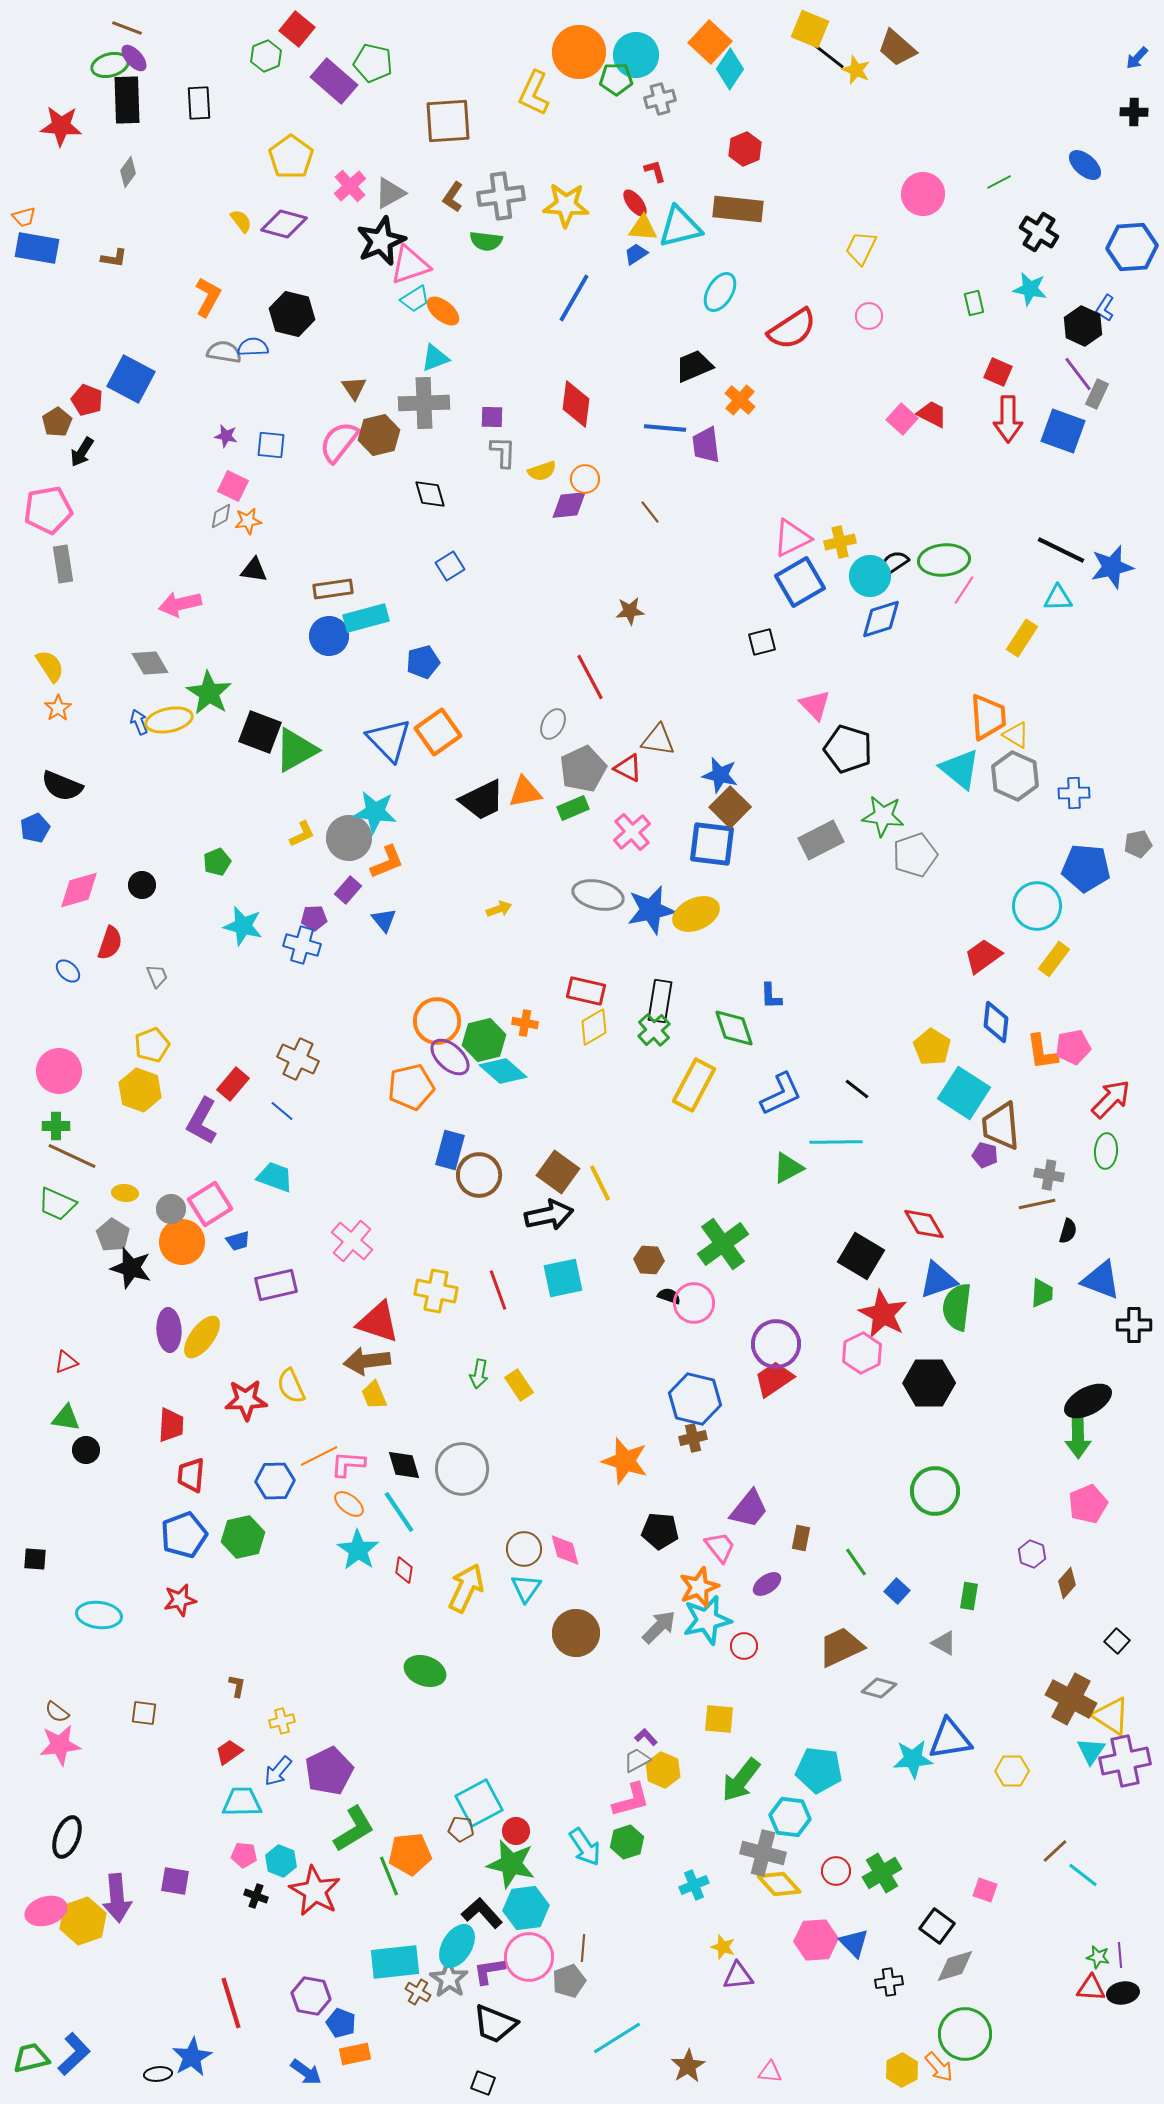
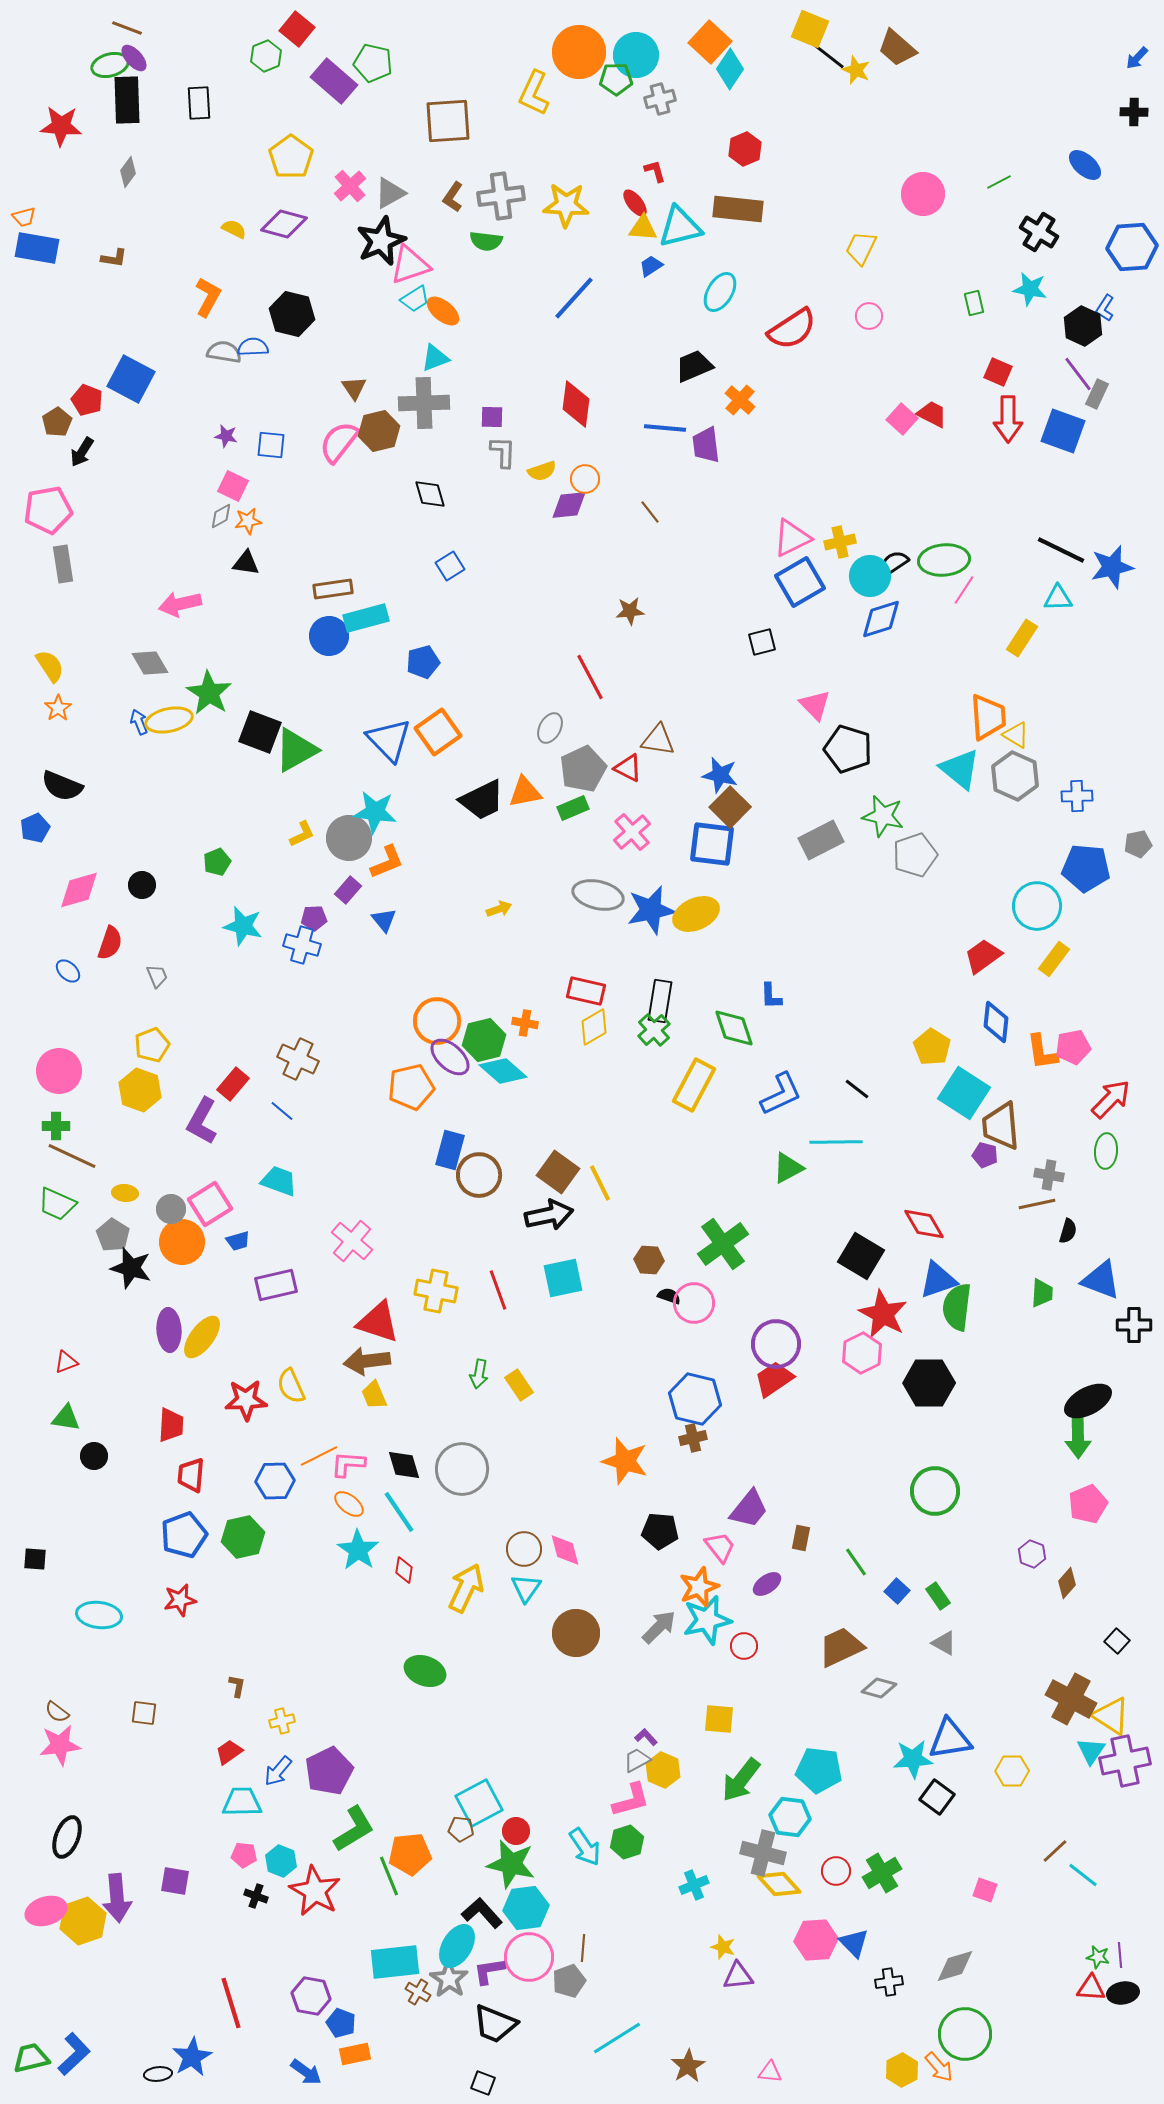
yellow semicircle at (241, 221): moved 7 px left, 8 px down; rotated 25 degrees counterclockwise
blue trapezoid at (636, 254): moved 15 px right, 12 px down
blue line at (574, 298): rotated 12 degrees clockwise
brown hexagon at (379, 435): moved 4 px up
black triangle at (254, 570): moved 8 px left, 7 px up
gray ellipse at (553, 724): moved 3 px left, 4 px down
blue cross at (1074, 793): moved 3 px right, 3 px down
green star at (883, 816): rotated 6 degrees clockwise
cyan trapezoid at (275, 1177): moved 4 px right, 4 px down
black circle at (86, 1450): moved 8 px right, 6 px down
green rectangle at (969, 1596): moved 31 px left; rotated 44 degrees counterclockwise
black square at (937, 1926): moved 129 px up
